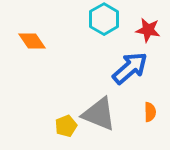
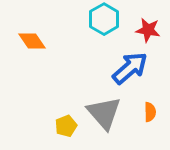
gray triangle: moved 5 px right, 1 px up; rotated 27 degrees clockwise
